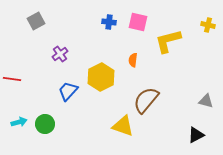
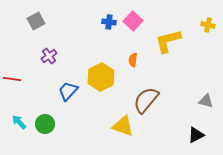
pink square: moved 5 px left, 1 px up; rotated 30 degrees clockwise
purple cross: moved 11 px left, 2 px down
cyan arrow: rotated 119 degrees counterclockwise
